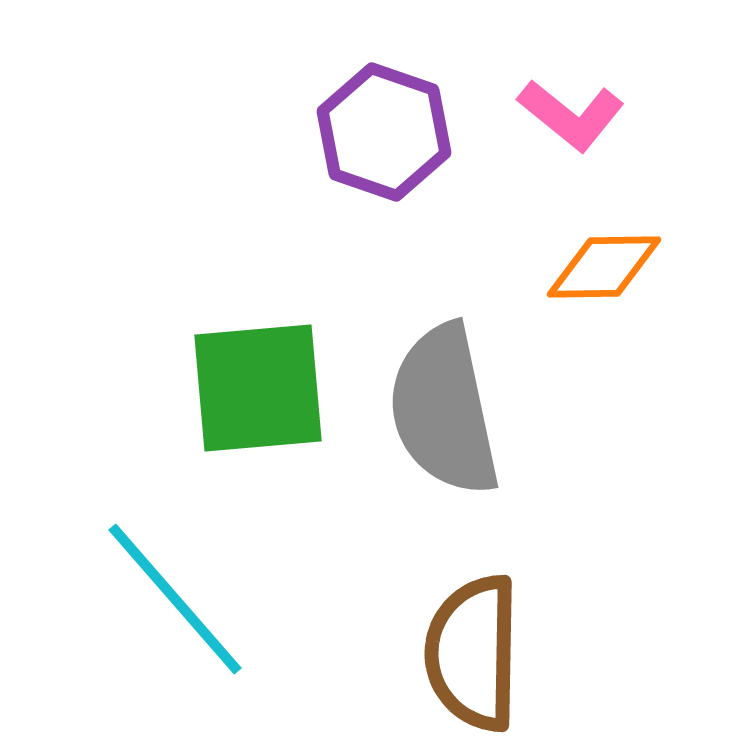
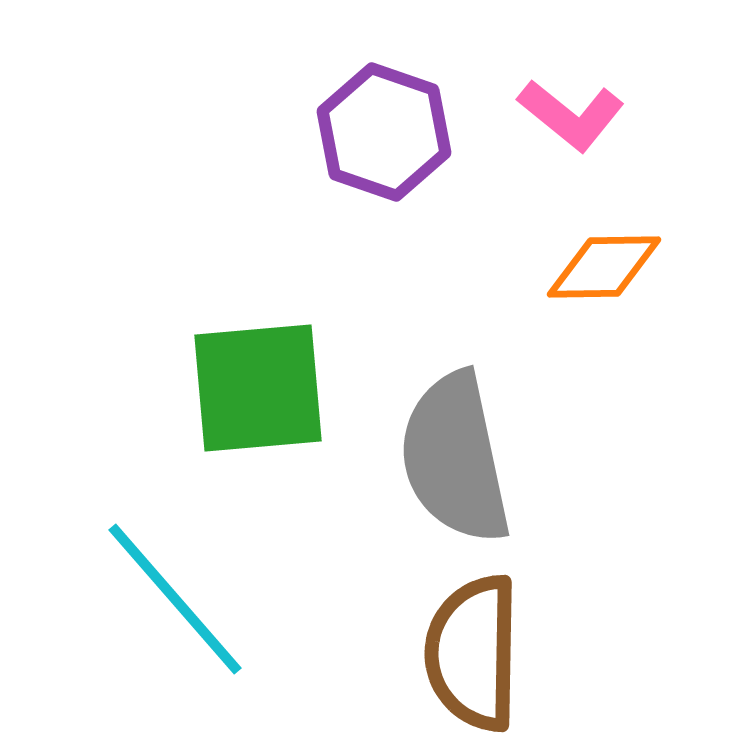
gray semicircle: moved 11 px right, 48 px down
